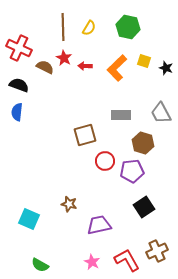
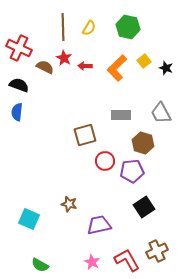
yellow square: rotated 32 degrees clockwise
